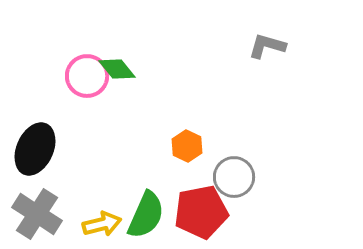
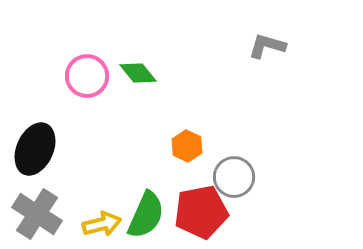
green diamond: moved 21 px right, 4 px down
